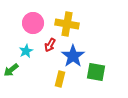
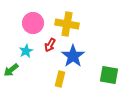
green square: moved 13 px right, 3 px down
